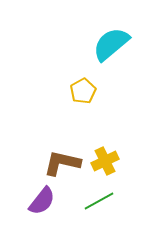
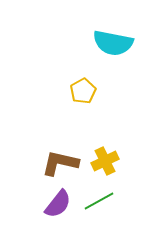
cyan semicircle: moved 2 px right, 1 px up; rotated 129 degrees counterclockwise
brown L-shape: moved 2 px left
purple semicircle: moved 16 px right, 3 px down
